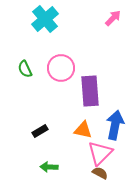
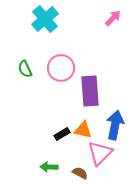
black rectangle: moved 22 px right, 3 px down
brown semicircle: moved 20 px left
